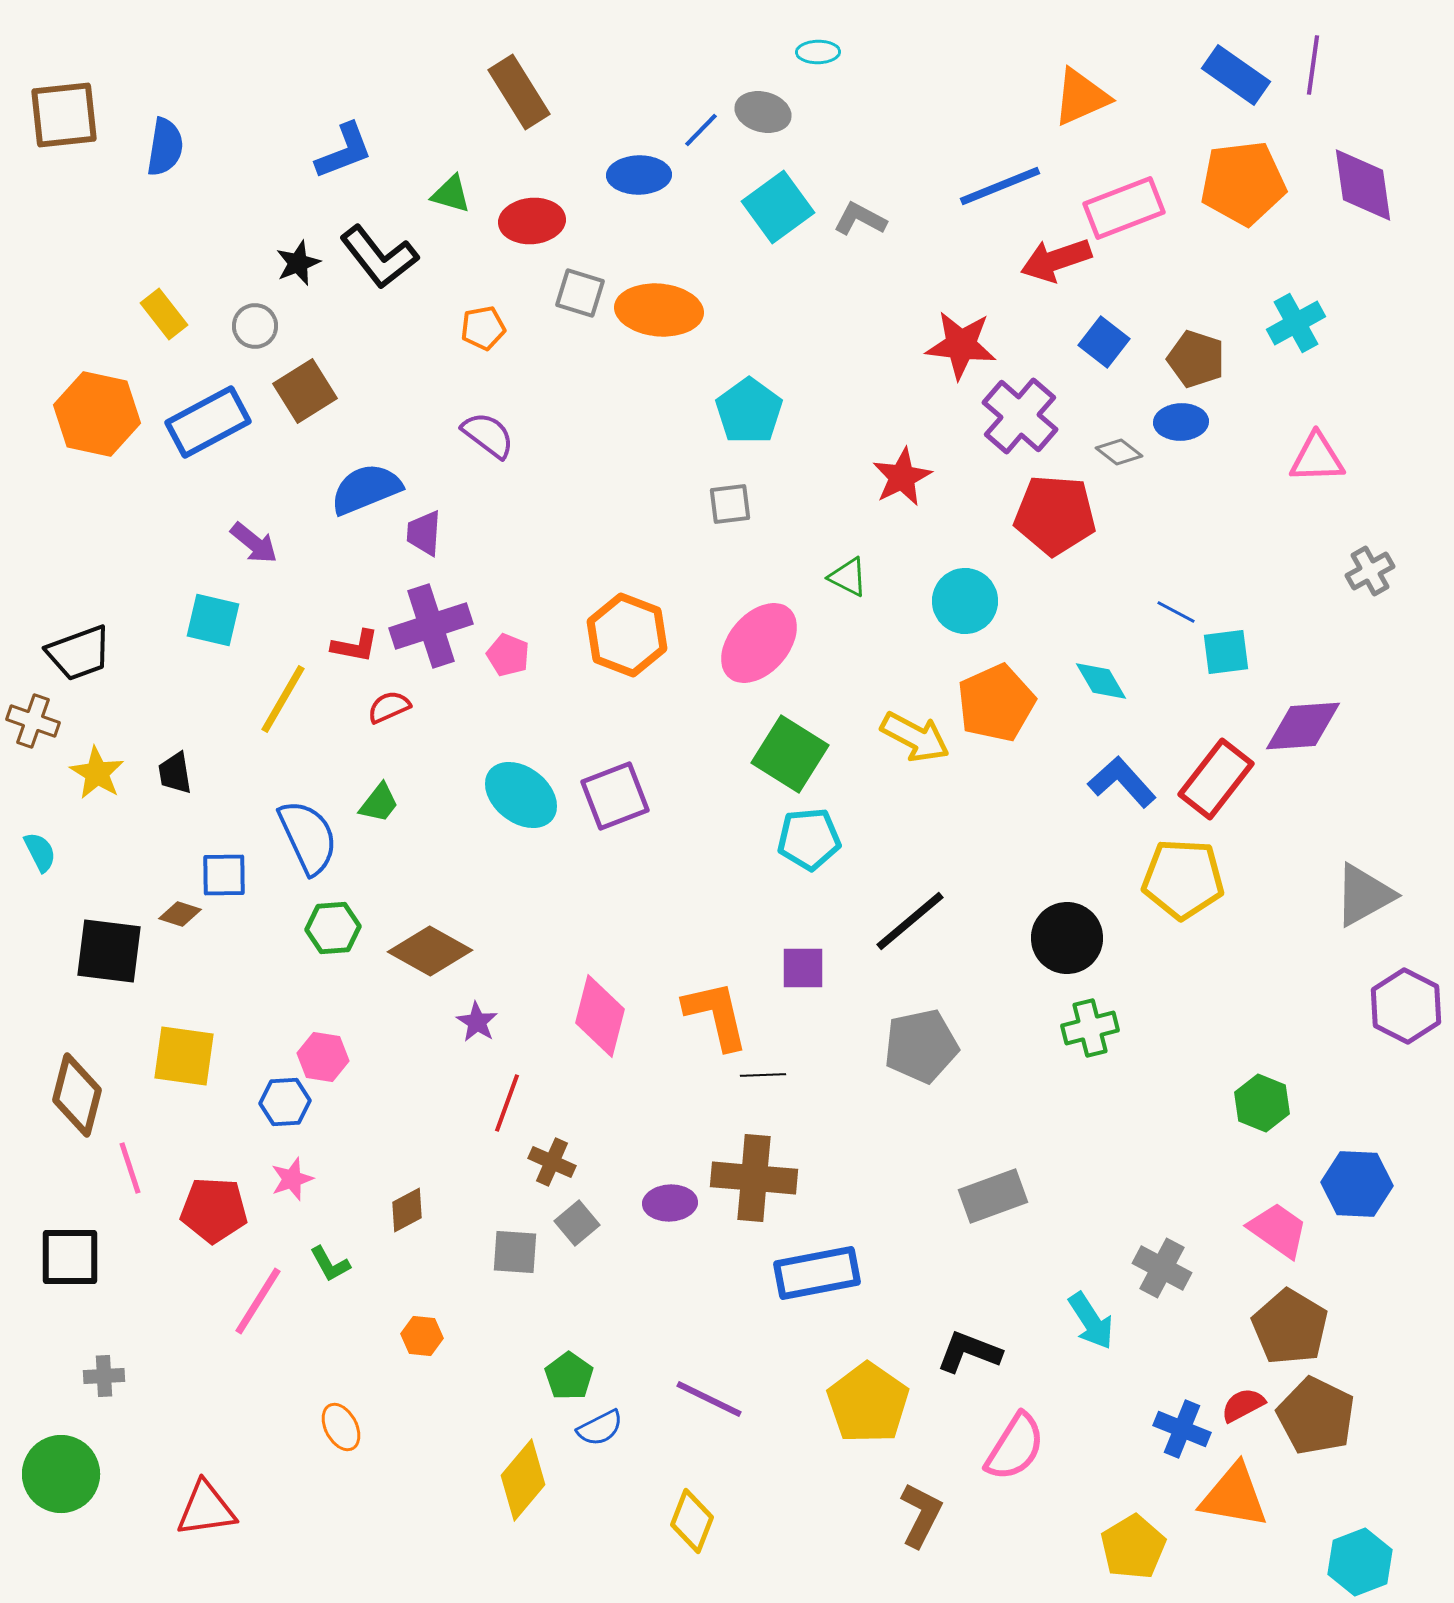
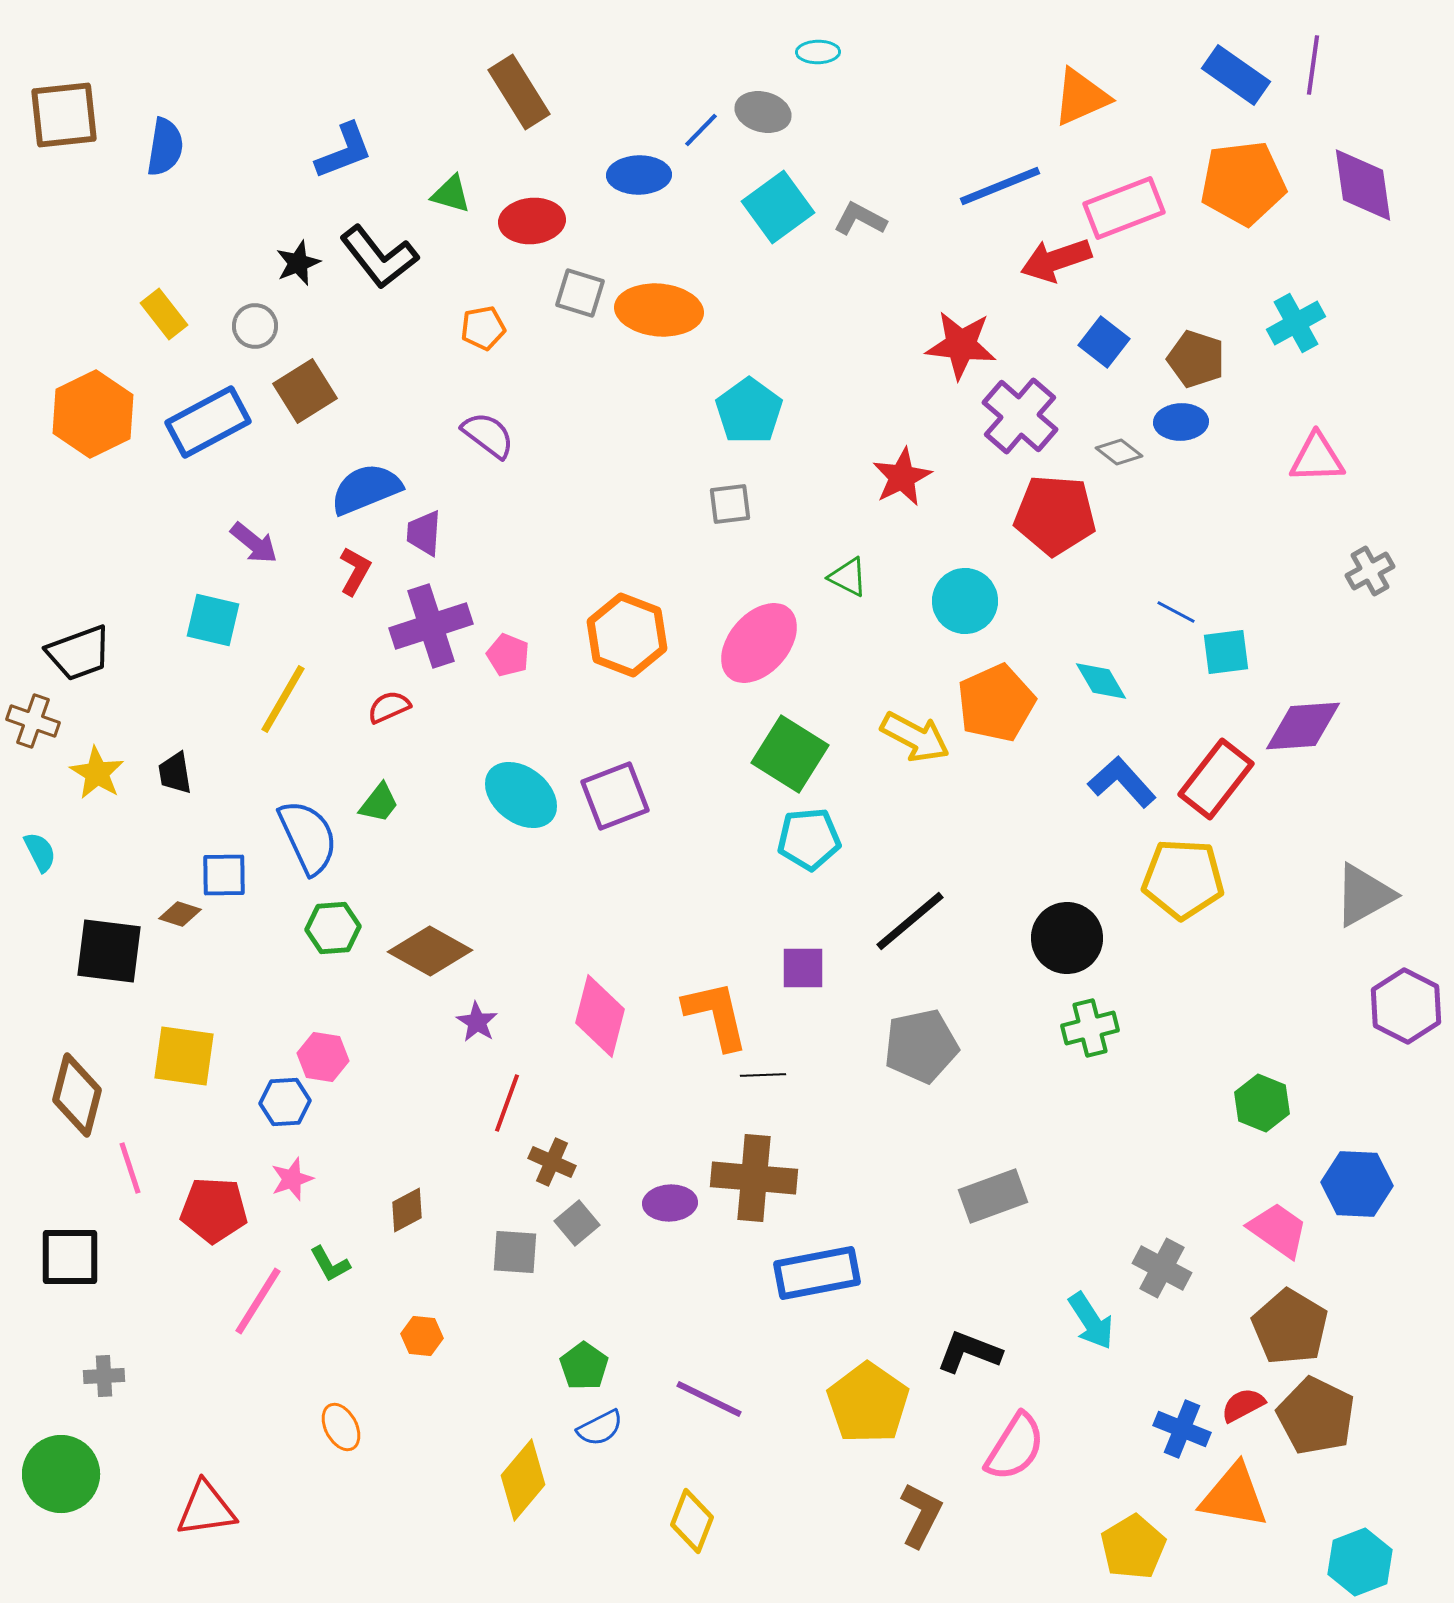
orange hexagon at (97, 414): moved 4 px left; rotated 22 degrees clockwise
red L-shape at (355, 646): moved 75 px up; rotated 72 degrees counterclockwise
green pentagon at (569, 1376): moved 15 px right, 10 px up
